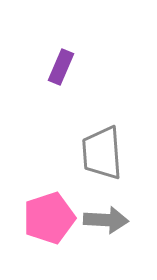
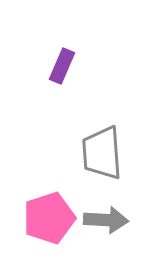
purple rectangle: moved 1 px right, 1 px up
